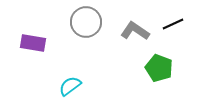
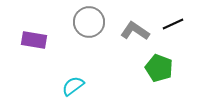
gray circle: moved 3 px right
purple rectangle: moved 1 px right, 3 px up
cyan semicircle: moved 3 px right
